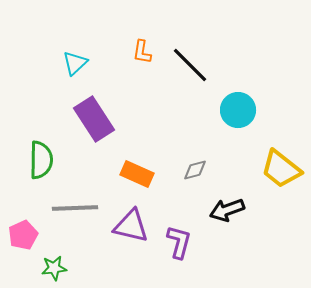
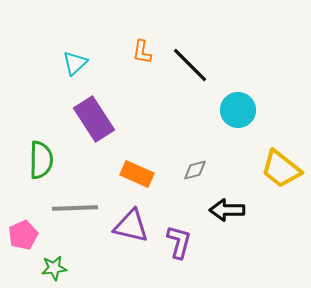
black arrow: rotated 20 degrees clockwise
